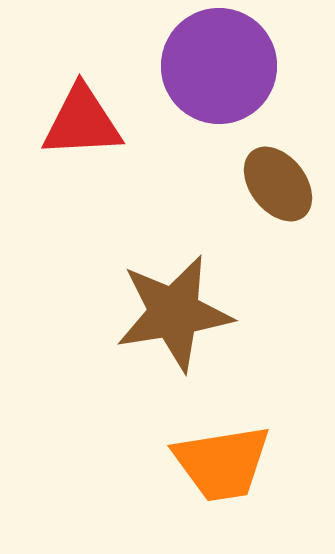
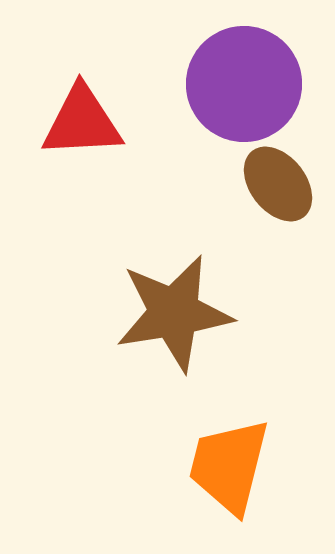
purple circle: moved 25 px right, 18 px down
orange trapezoid: moved 7 px right, 3 px down; rotated 113 degrees clockwise
